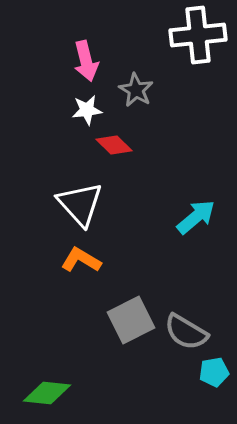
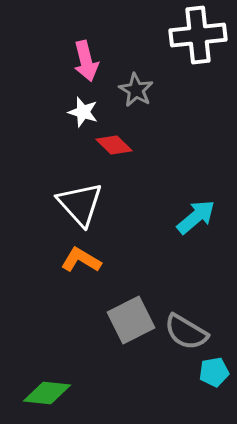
white star: moved 4 px left, 2 px down; rotated 24 degrees clockwise
